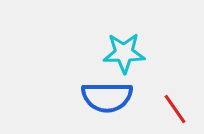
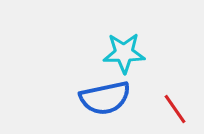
blue semicircle: moved 2 px left, 1 px down; rotated 12 degrees counterclockwise
